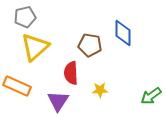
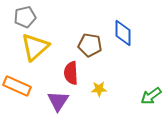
yellow star: moved 1 px left, 1 px up
